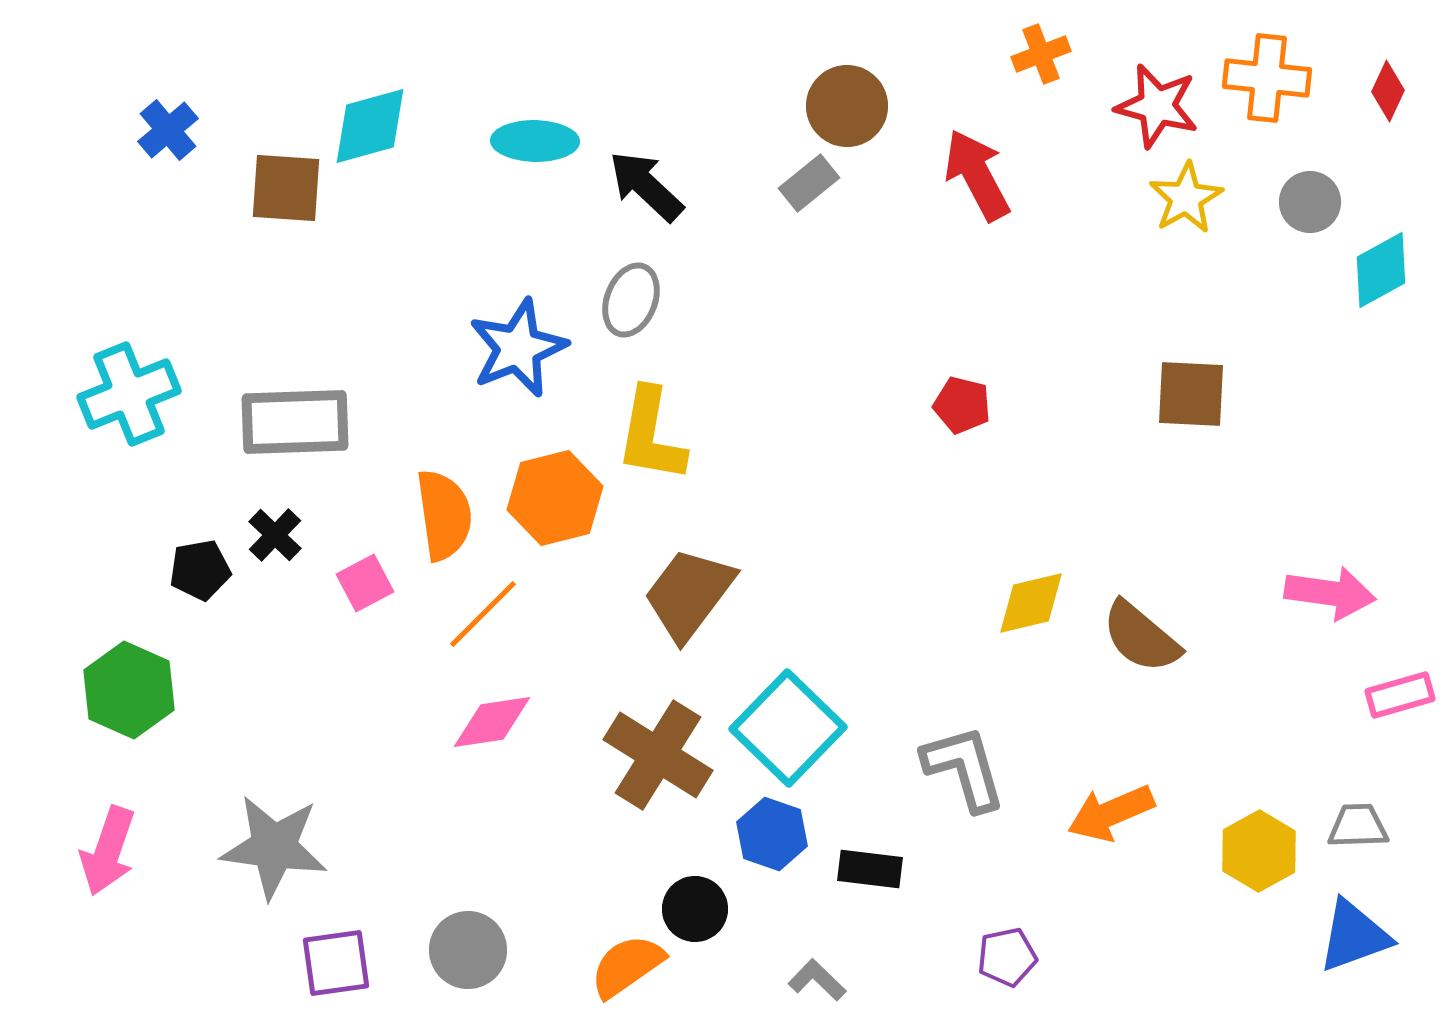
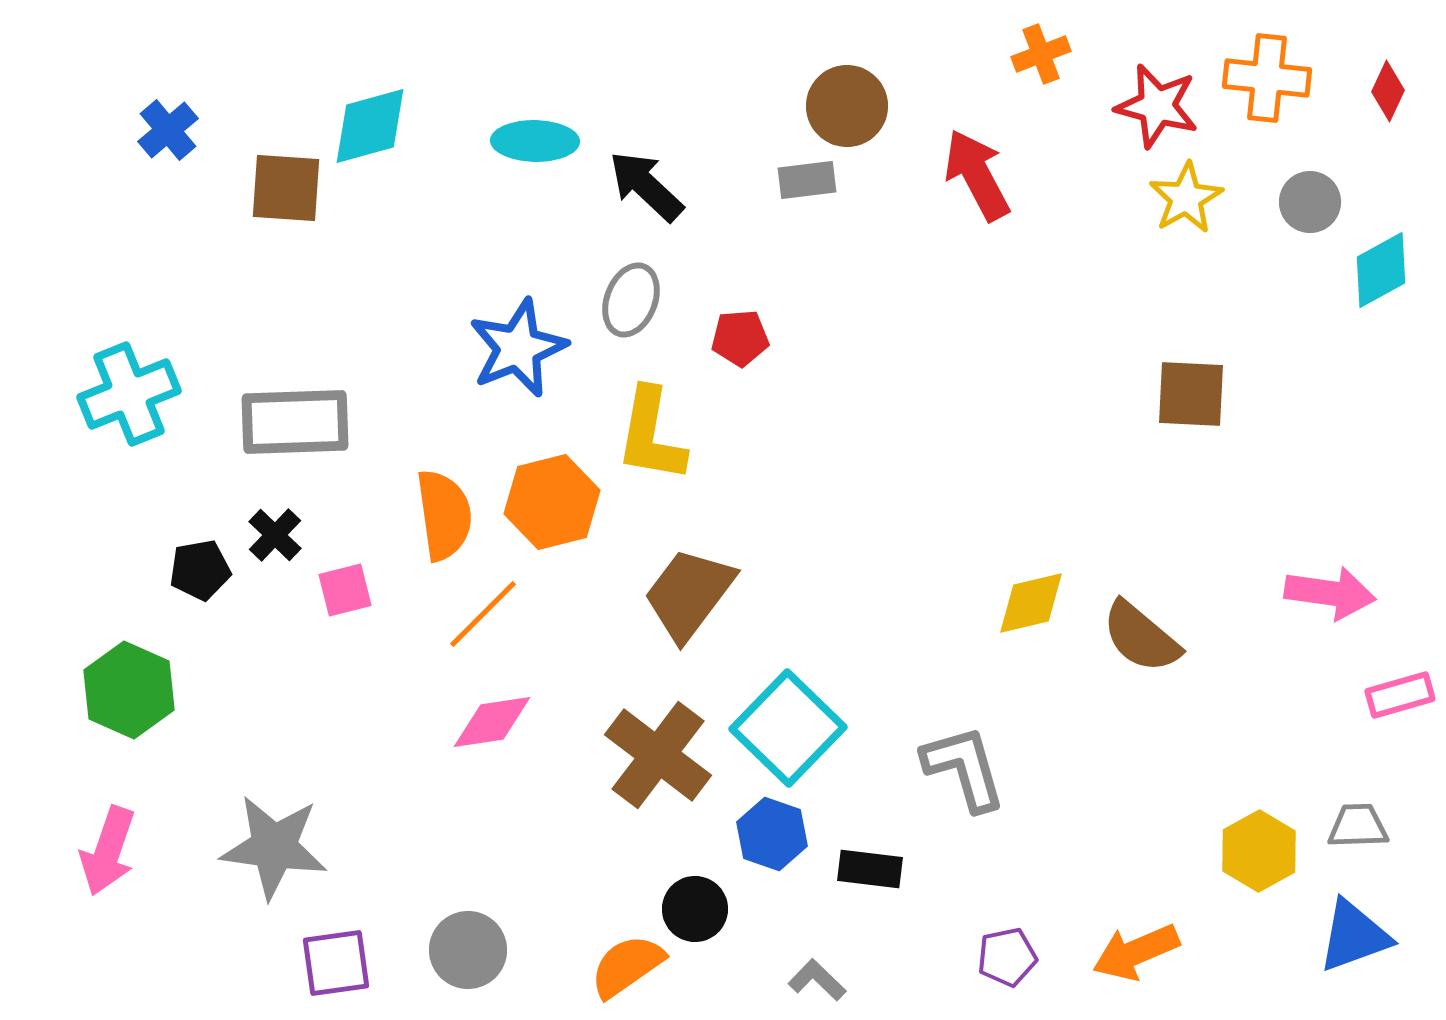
gray rectangle at (809, 183): moved 2 px left, 3 px up; rotated 32 degrees clockwise
red pentagon at (962, 405): moved 222 px left, 67 px up; rotated 18 degrees counterclockwise
orange hexagon at (555, 498): moved 3 px left, 4 px down
pink square at (365, 583): moved 20 px left, 7 px down; rotated 14 degrees clockwise
brown cross at (658, 755): rotated 5 degrees clockwise
orange arrow at (1111, 813): moved 25 px right, 139 px down
